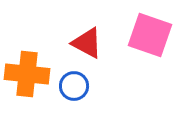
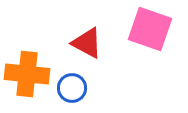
pink square: moved 6 px up
blue circle: moved 2 px left, 2 px down
